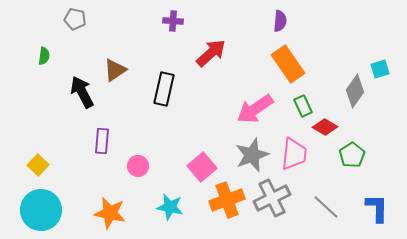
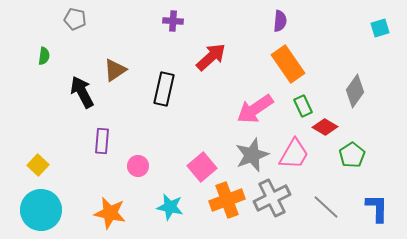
red arrow: moved 4 px down
cyan square: moved 41 px up
pink trapezoid: rotated 24 degrees clockwise
